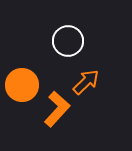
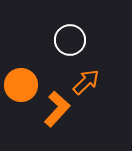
white circle: moved 2 px right, 1 px up
orange circle: moved 1 px left
